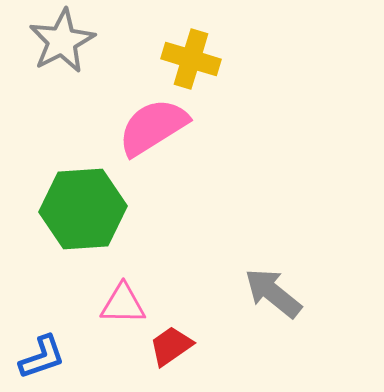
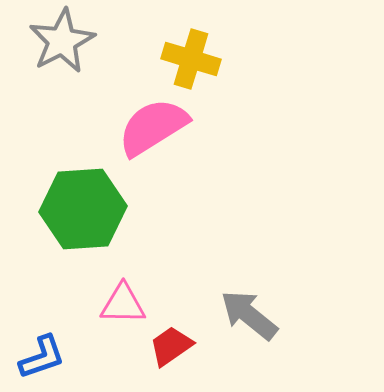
gray arrow: moved 24 px left, 22 px down
